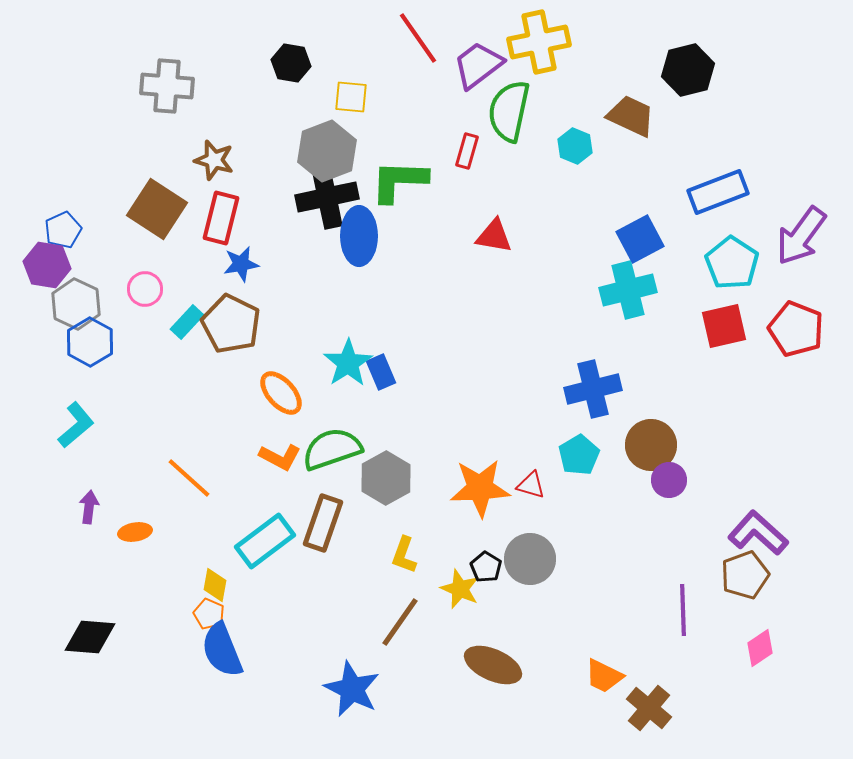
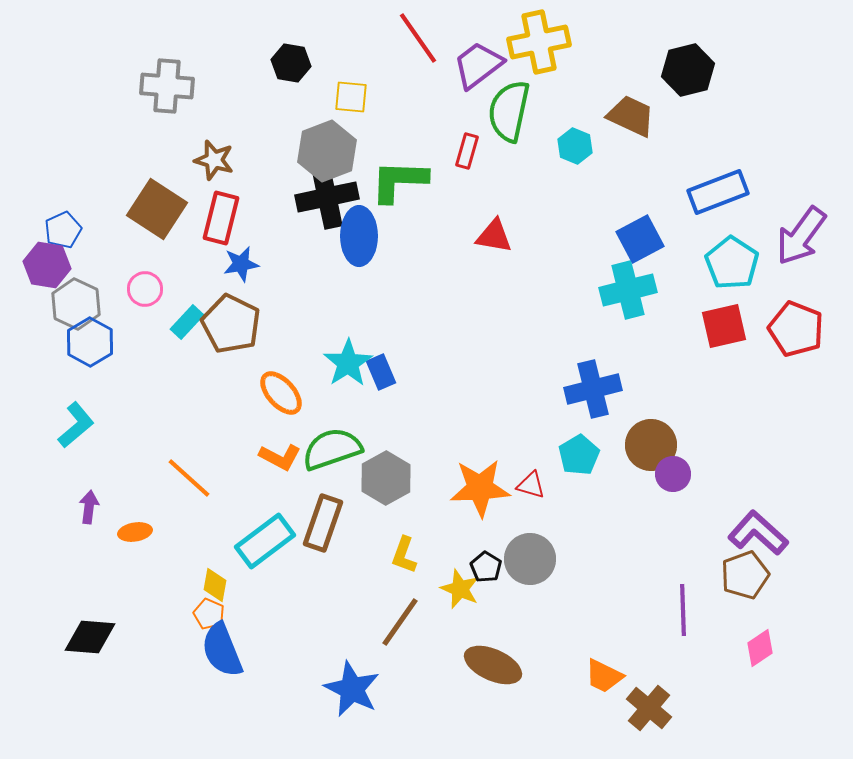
purple circle at (669, 480): moved 4 px right, 6 px up
